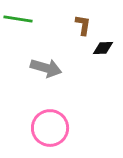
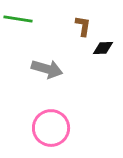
brown L-shape: moved 1 px down
gray arrow: moved 1 px right, 1 px down
pink circle: moved 1 px right
